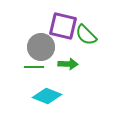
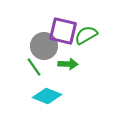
purple square: moved 5 px down
green semicircle: rotated 105 degrees clockwise
gray circle: moved 3 px right, 1 px up
green line: rotated 54 degrees clockwise
